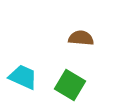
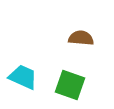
green square: rotated 12 degrees counterclockwise
